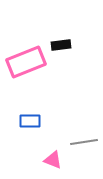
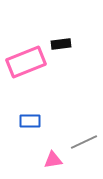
black rectangle: moved 1 px up
gray line: rotated 16 degrees counterclockwise
pink triangle: rotated 30 degrees counterclockwise
